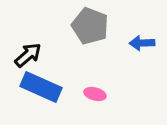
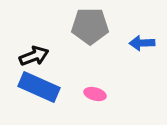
gray pentagon: rotated 21 degrees counterclockwise
black arrow: moved 6 px right, 1 px down; rotated 20 degrees clockwise
blue rectangle: moved 2 px left
